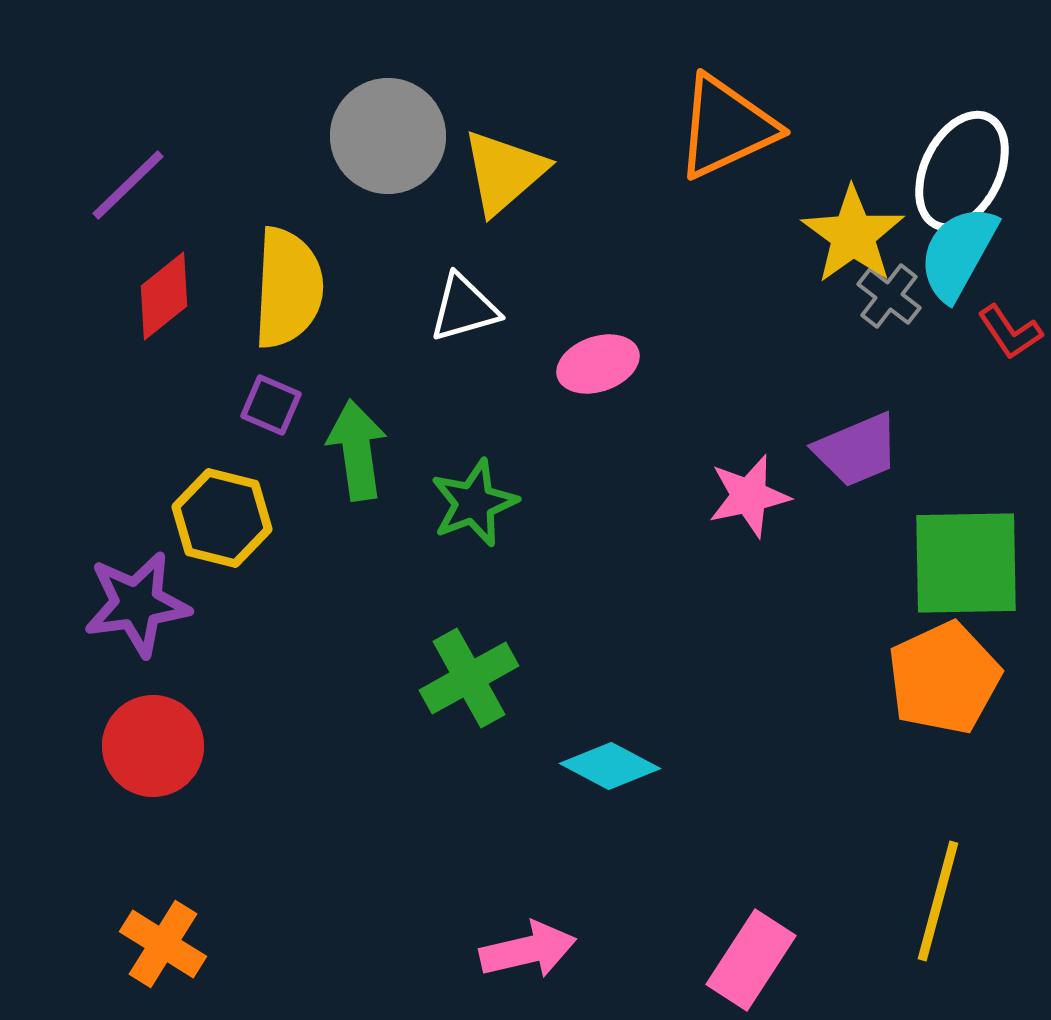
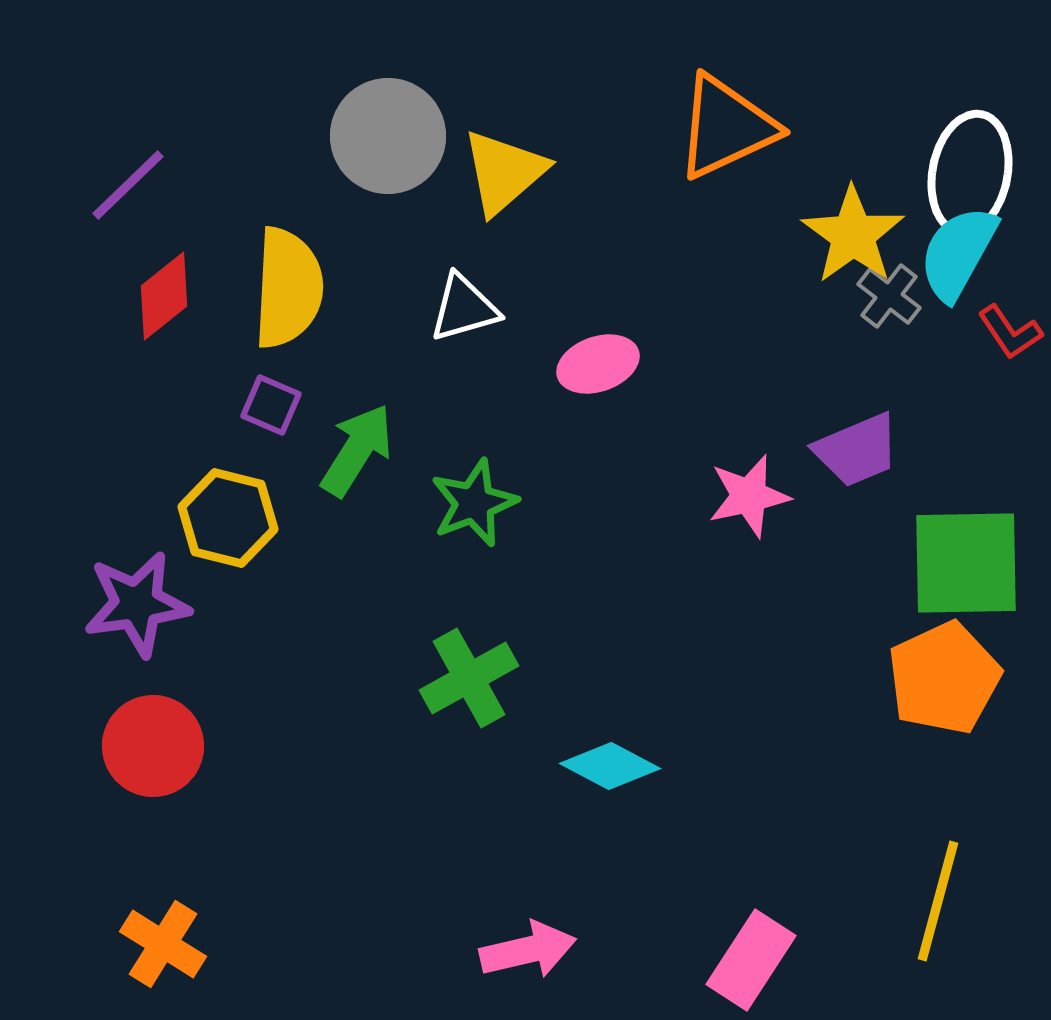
white ellipse: moved 8 px right, 2 px down; rotated 15 degrees counterclockwise
green arrow: rotated 40 degrees clockwise
yellow hexagon: moved 6 px right
